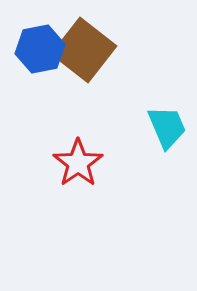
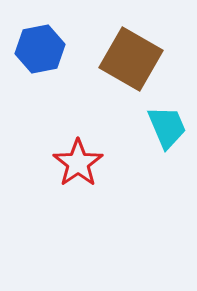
brown square: moved 47 px right, 9 px down; rotated 8 degrees counterclockwise
